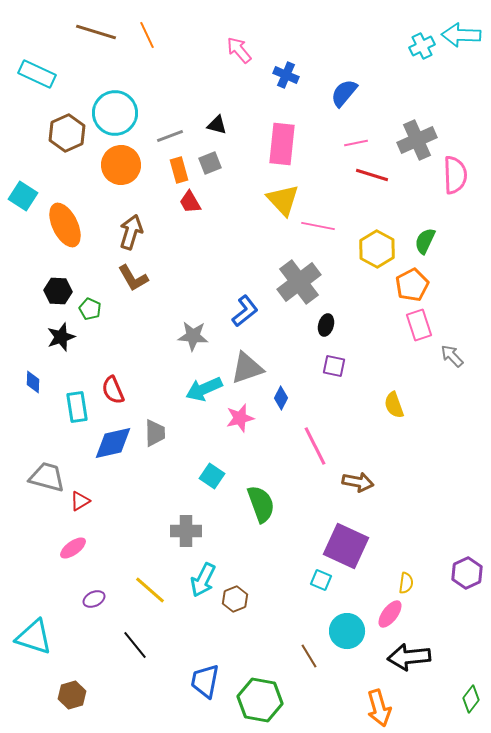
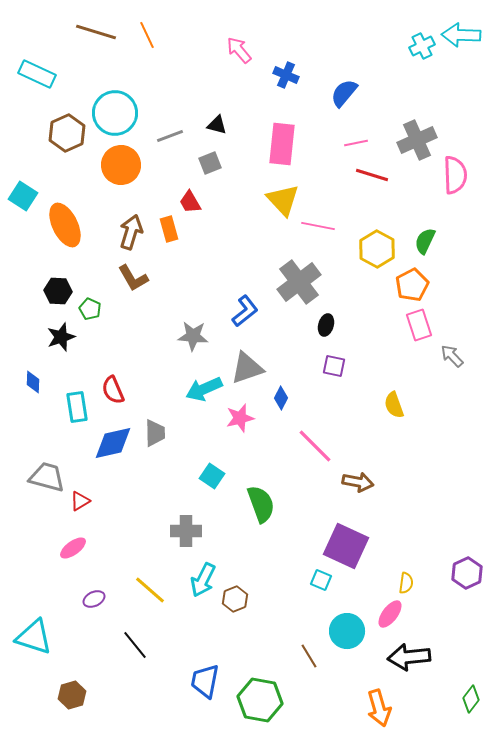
orange rectangle at (179, 170): moved 10 px left, 59 px down
pink line at (315, 446): rotated 18 degrees counterclockwise
